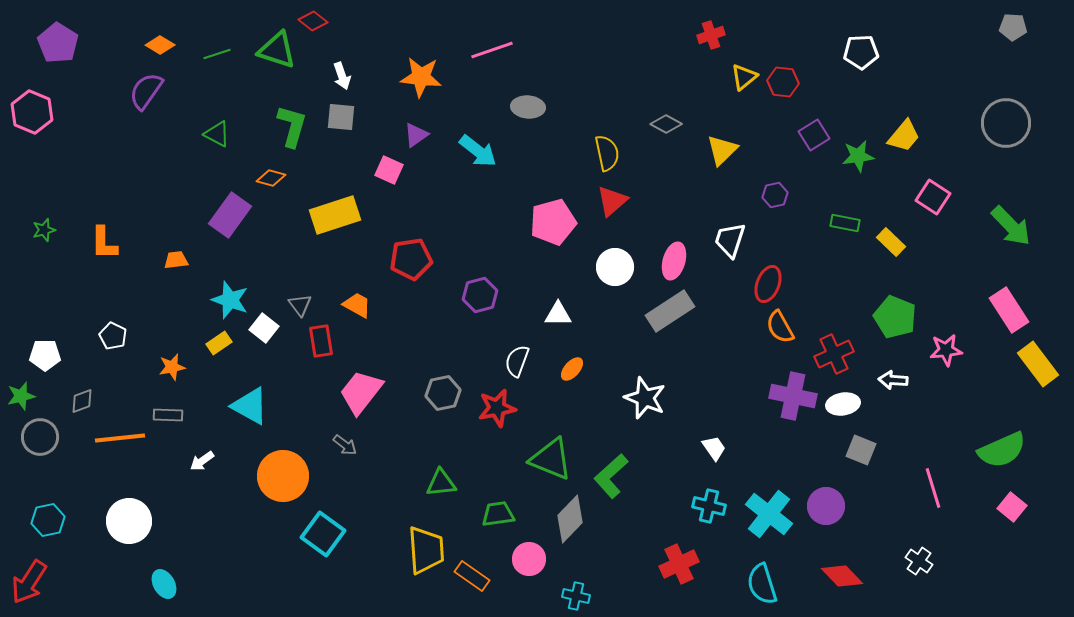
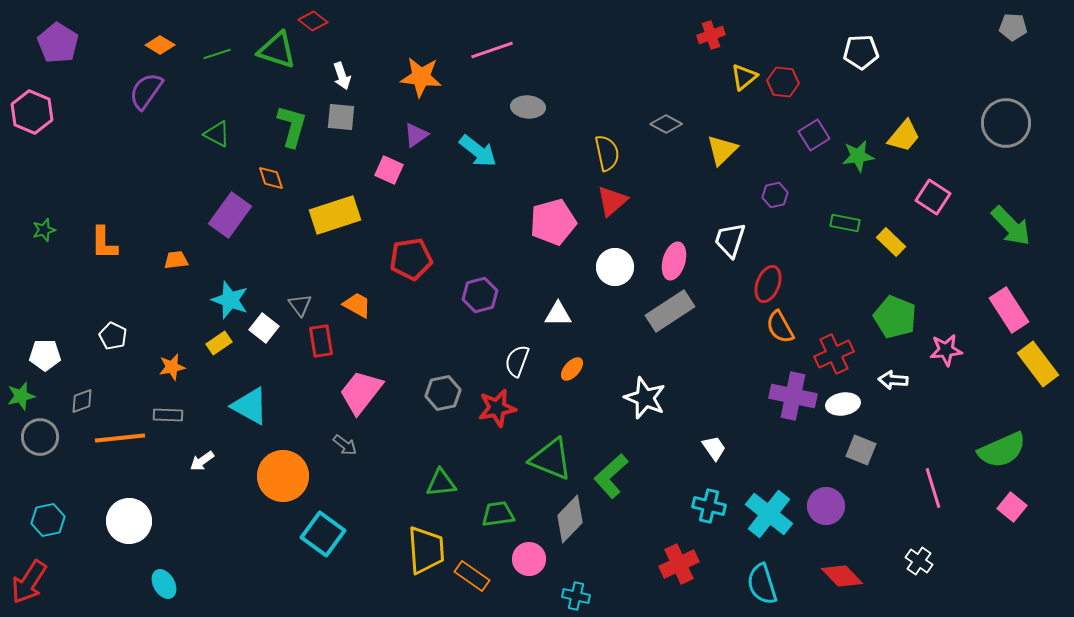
orange diamond at (271, 178): rotated 56 degrees clockwise
